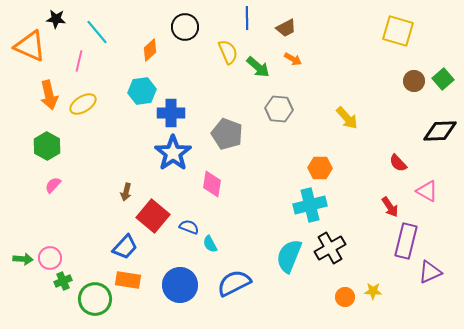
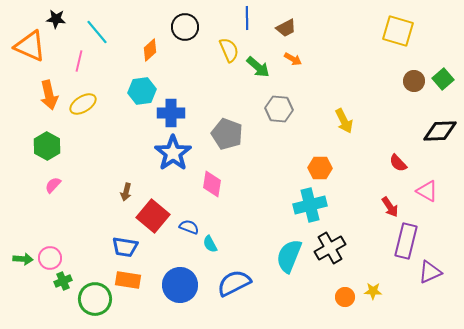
yellow semicircle at (228, 52): moved 1 px right, 2 px up
yellow arrow at (347, 118): moved 3 px left, 3 px down; rotated 15 degrees clockwise
blue trapezoid at (125, 247): rotated 56 degrees clockwise
